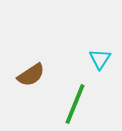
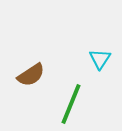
green line: moved 4 px left
